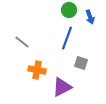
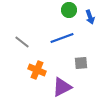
blue line: moved 5 px left; rotated 50 degrees clockwise
gray square: rotated 24 degrees counterclockwise
orange cross: rotated 12 degrees clockwise
